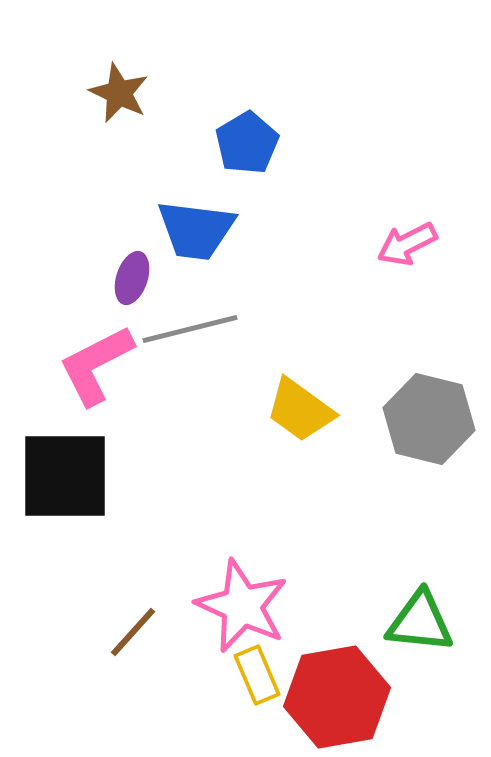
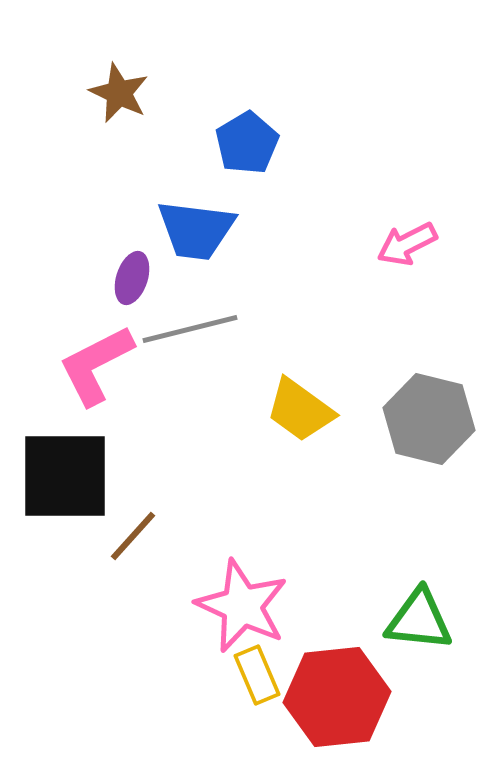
green triangle: moved 1 px left, 2 px up
brown line: moved 96 px up
red hexagon: rotated 4 degrees clockwise
